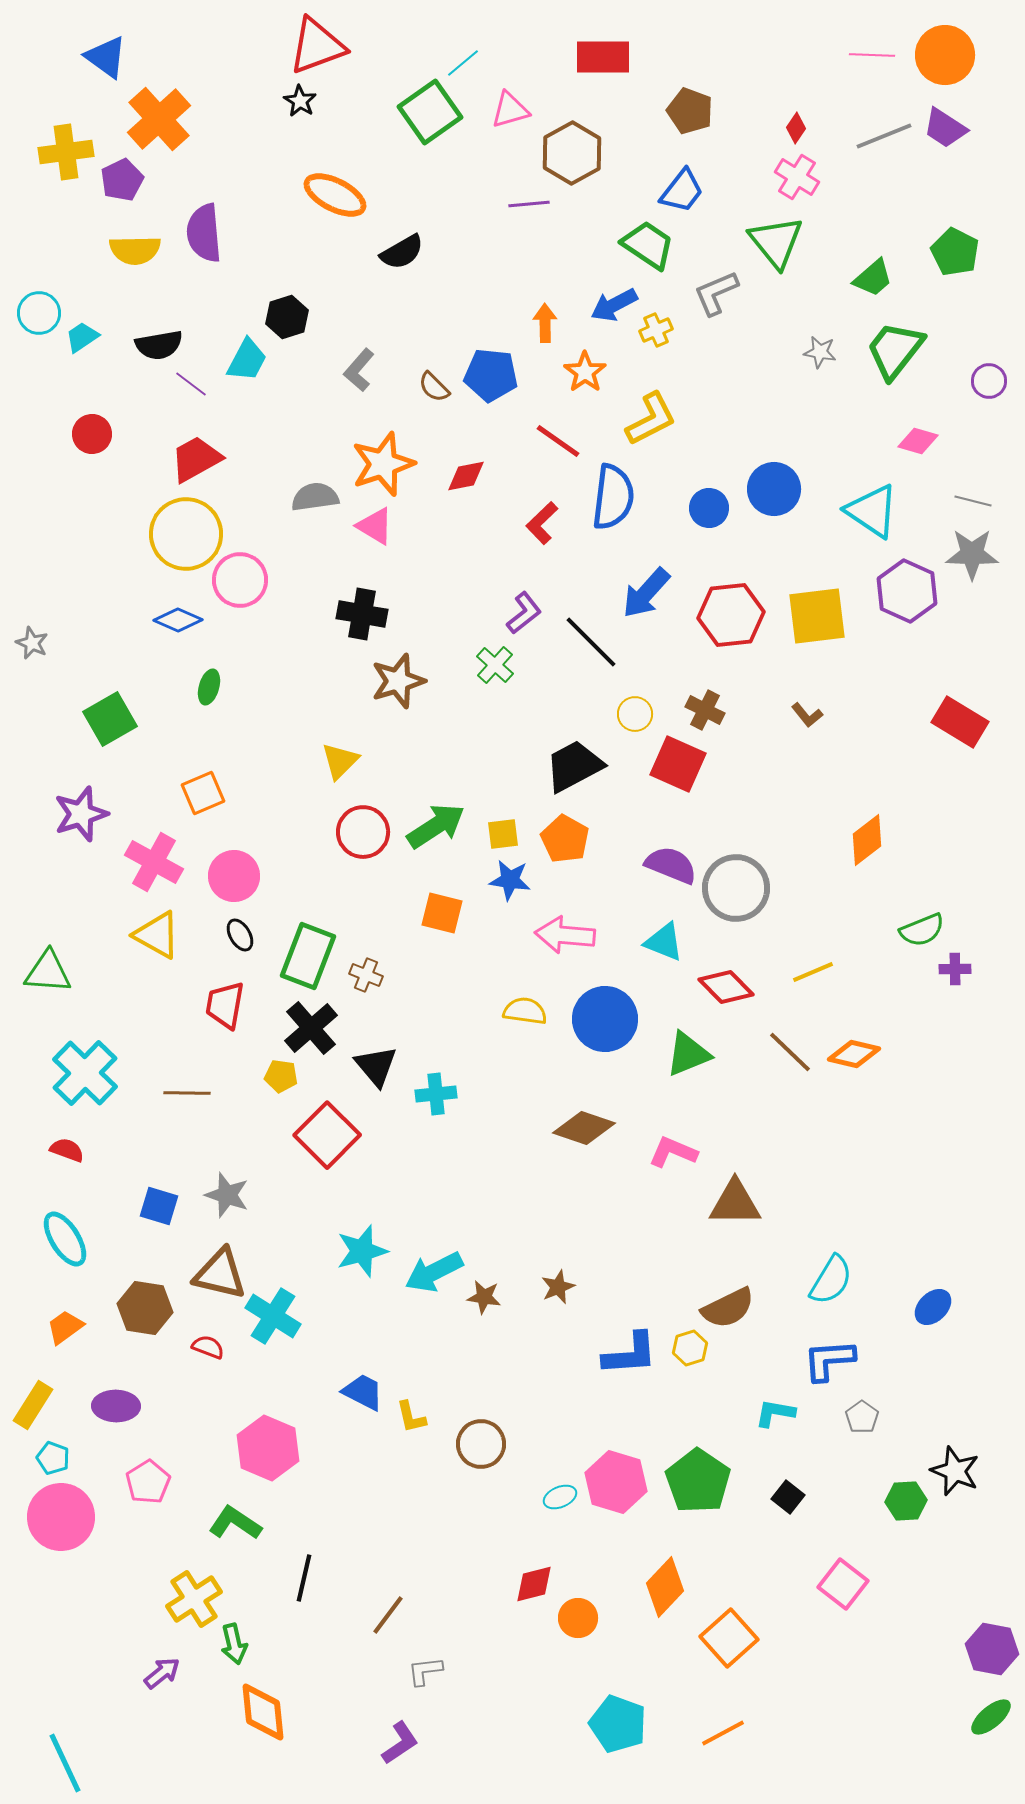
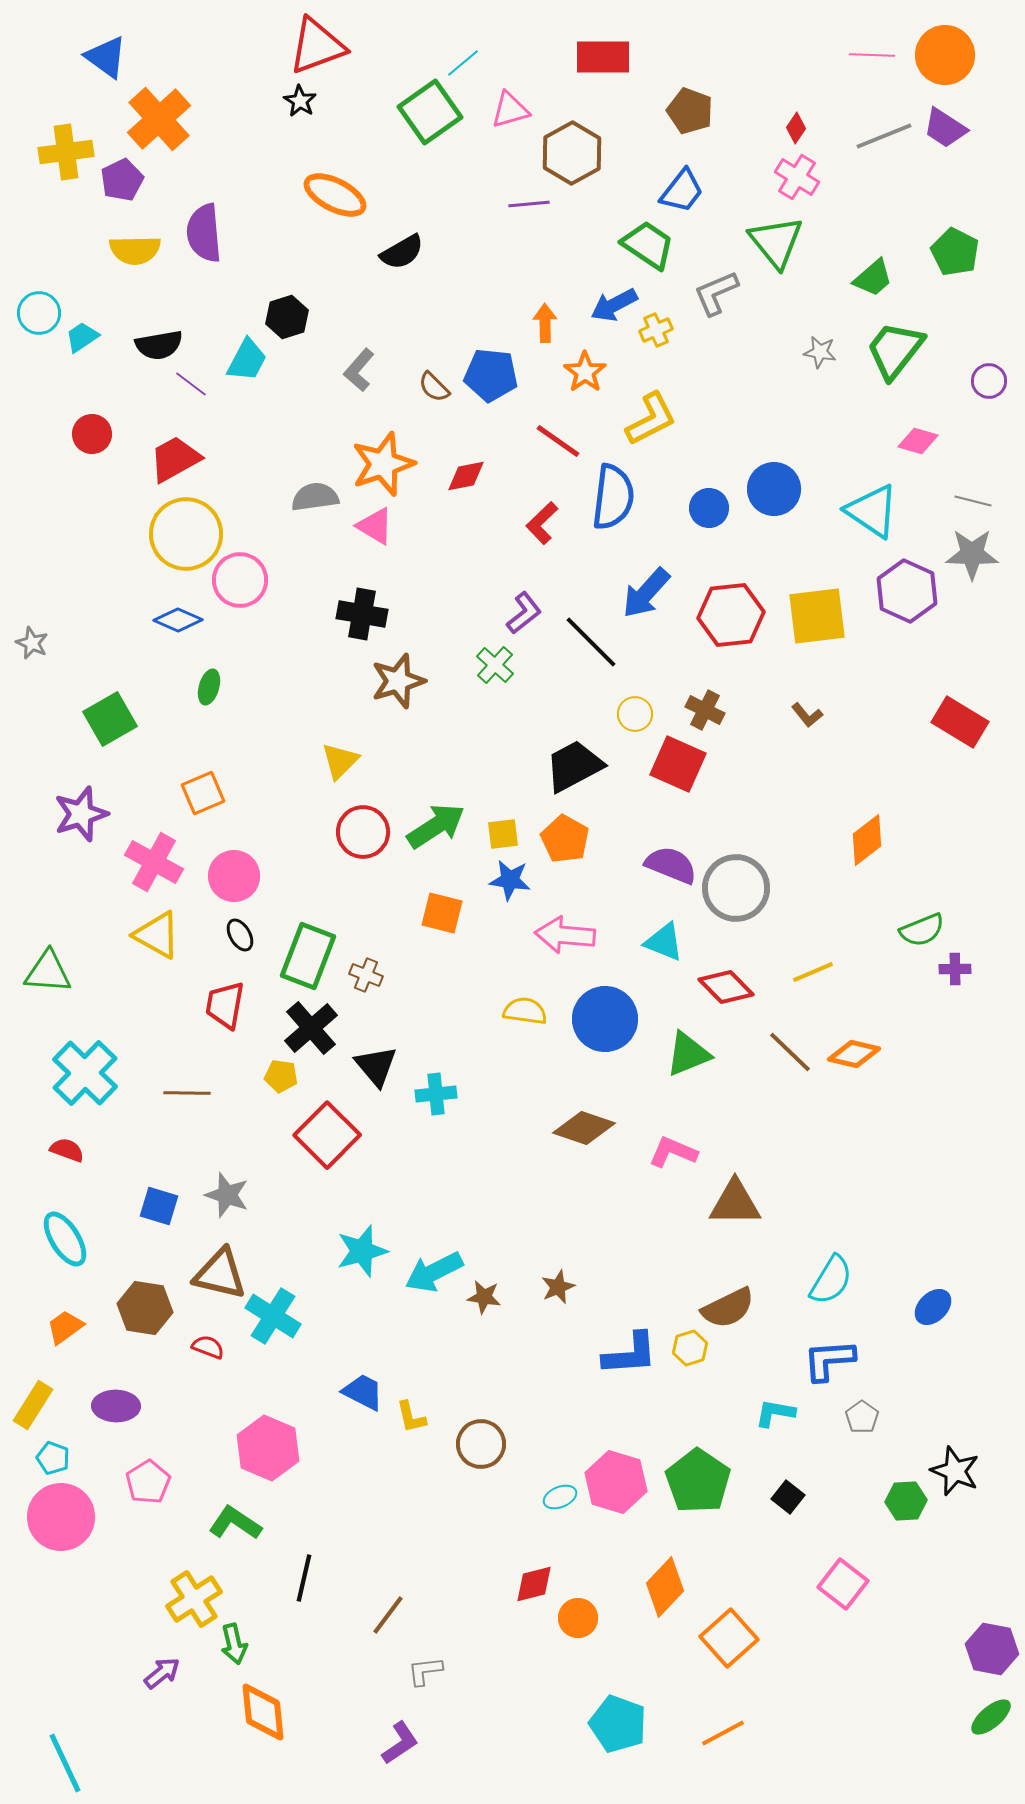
red trapezoid at (196, 459): moved 21 px left
